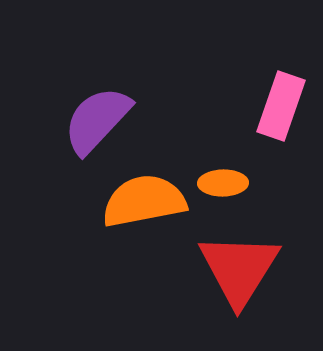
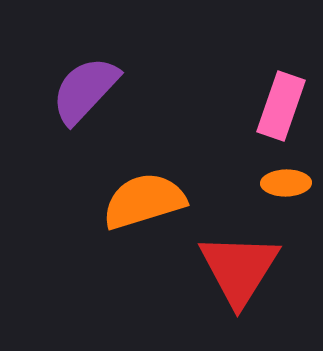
purple semicircle: moved 12 px left, 30 px up
orange ellipse: moved 63 px right
orange semicircle: rotated 6 degrees counterclockwise
